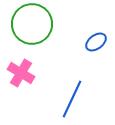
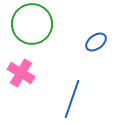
blue line: rotated 6 degrees counterclockwise
